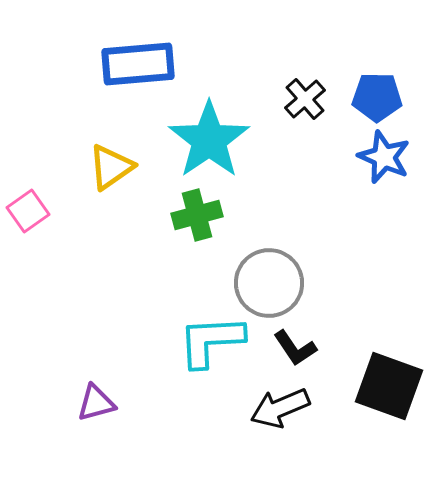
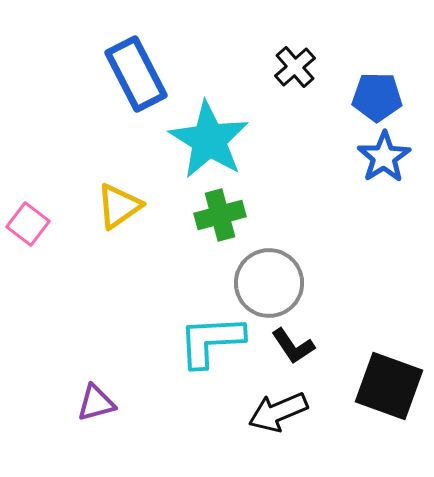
blue rectangle: moved 2 px left, 10 px down; rotated 68 degrees clockwise
black cross: moved 10 px left, 32 px up
cyan star: rotated 6 degrees counterclockwise
blue star: rotated 16 degrees clockwise
yellow triangle: moved 8 px right, 39 px down
pink square: moved 13 px down; rotated 18 degrees counterclockwise
green cross: moved 23 px right
black L-shape: moved 2 px left, 2 px up
black arrow: moved 2 px left, 4 px down
